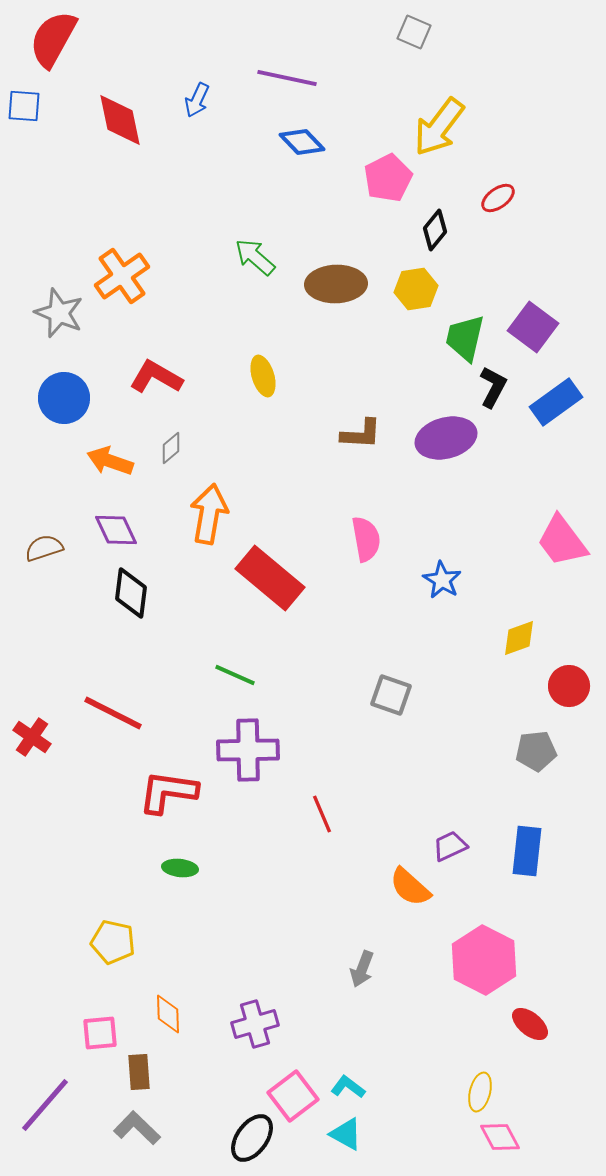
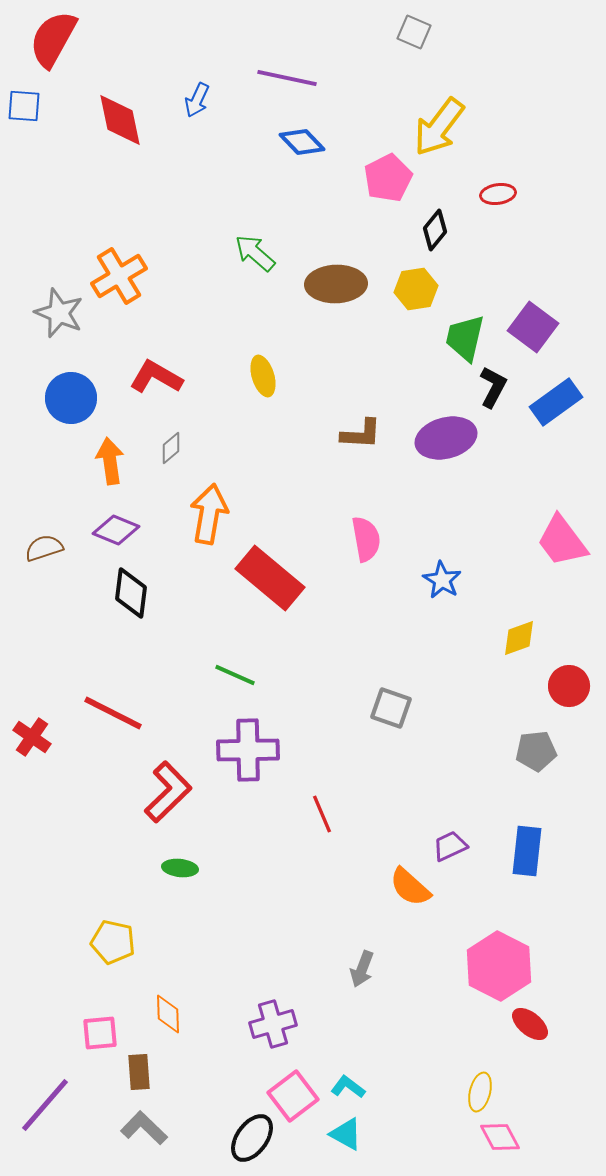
red ellipse at (498, 198): moved 4 px up; rotated 28 degrees clockwise
green arrow at (255, 257): moved 4 px up
orange cross at (122, 276): moved 3 px left; rotated 4 degrees clockwise
blue circle at (64, 398): moved 7 px right
orange arrow at (110, 461): rotated 63 degrees clockwise
purple diamond at (116, 530): rotated 42 degrees counterclockwise
gray square at (391, 695): moved 13 px down
red L-shape at (168, 792): rotated 128 degrees clockwise
pink hexagon at (484, 960): moved 15 px right, 6 px down
purple cross at (255, 1024): moved 18 px right
gray L-shape at (137, 1128): moved 7 px right
